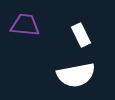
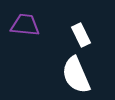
white semicircle: rotated 78 degrees clockwise
